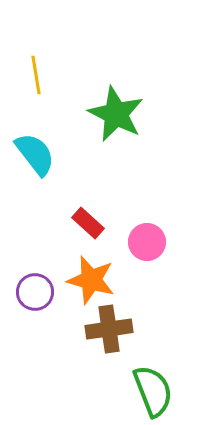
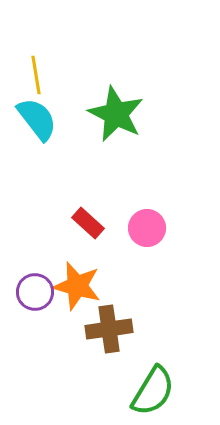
cyan semicircle: moved 2 px right, 35 px up
pink circle: moved 14 px up
orange star: moved 14 px left, 6 px down
green semicircle: rotated 52 degrees clockwise
